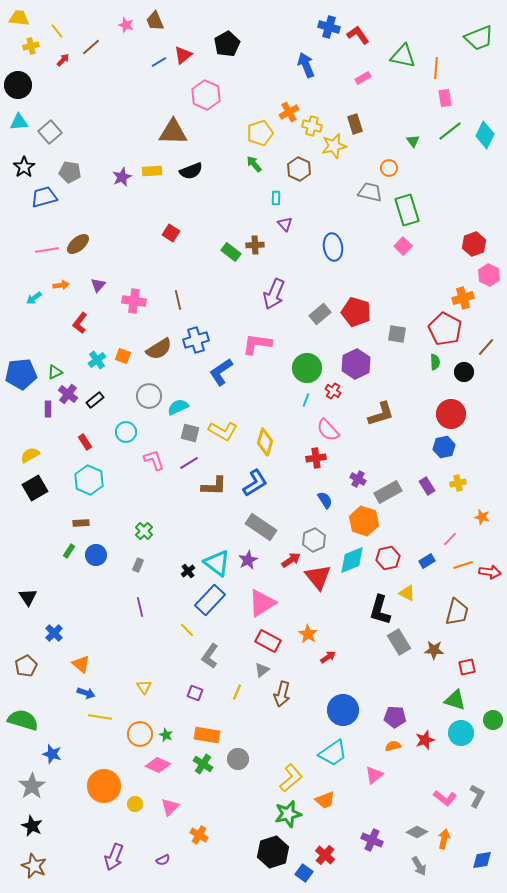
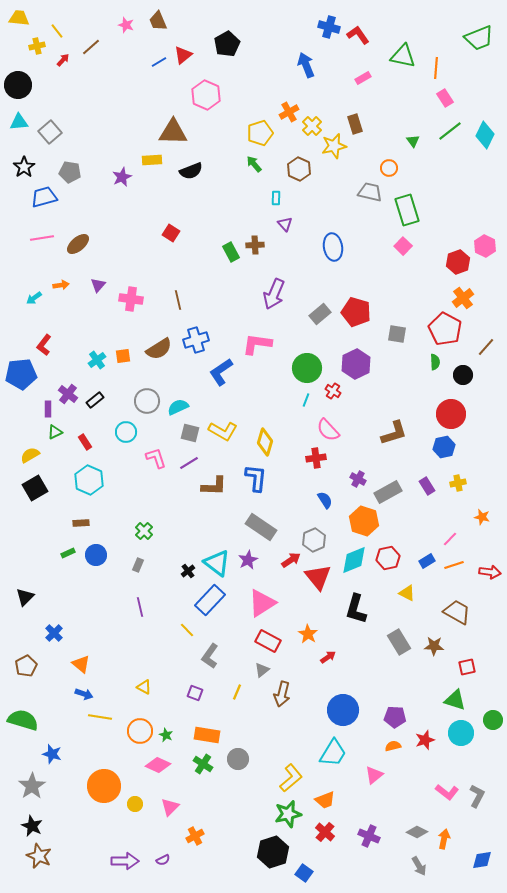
brown trapezoid at (155, 21): moved 3 px right
yellow cross at (31, 46): moved 6 px right
pink rectangle at (445, 98): rotated 24 degrees counterclockwise
yellow cross at (312, 126): rotated 30 degrees clockwise
yellow rectangle at (152, 171): moved 11 px up
red hexagon at (474, 244): moved 16 px left, 18 px down
pink line at (47, 250): moved 5 px left, 12 px up
green rectangle at (231, 252): rotated 24 degrees clockwise
pink hexagon at (489, 275): moved 4 px left, 29 px up
orange cross at (463, 298): rotated 20 degrees counterclockwise
pink cross at (134, 301): moved 3 px left, 2 px up
red L-shape at (80, 323): moved 36 px left, 22 px down
orange square at (123, 356): rotated 28 degrees counterclockwise
green triangle at (55, 372): moved 60 px down
black circle at (464, 372): moved 1 px left, 3 px down
gray circle at (149, 396): moved 2 px left, 5 px down
brown L-shape at (381, 414): moved 13 px right, 19 px down
pink L-shape at (154, 460): moved 2 px right, 2 px up
blue L-shape at (255, 483): moved 1 px right, 5 px up; rotated 52 degrees counterclockwise
green rectangle at (69, 551): moved 1 px left, 2 px down; rotated 32 degrees clockwise
cyan diamond at (352, 560): moved 2 px right
orange line at (463, 565): moved 9 px left
black triangle at (28, 597): moved 3 px left; rotated 18 degrees clockwise
black L-shape at (380, 610): moved 24 px left, 1 px up
brown trapezoid at (457, 612): rotated 76 degrees counterclockwise
brown star at (434, 650): moved 4 px up
yellow triangle at (144, 687): rotated 28 degrees counterclockwise
blue arrow at (86, 693): moved 2 px left, 1 px down
orange circle at (140, 734): moved 3 px up
cyan trapezoid at (333, 753): rotated 24 degrees counterclockwise
pink L-shape at (445, 798): moved 2 px right, 6 px up
orange cross at (199, 835): moved 4 px left, 1 px down; rotated 30 degrees clockwise
purple cross at (372, 840): moved 3 px left, 4 px up
red cross at (325, 855): moved 23 px up
purple arrow at (114, 857): moved 11 px right, 4 px down; rotated 112 degrees counterclockwise
brown star at (34, 866): moved 5 px right, 10 px up
